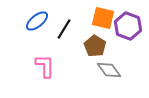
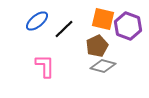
orange square: moved 1 px down
black line: rotated 15 degrees clockwise
brown pentagon: moved 2 px right; rotated 15 degrees clockwise
gray diamond: moved 6 px left, 4 px up; rotated 40 degrees counterclockwise
